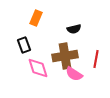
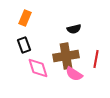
orange rectangle: moved 11 px left
brown cross: moved 1 px right
